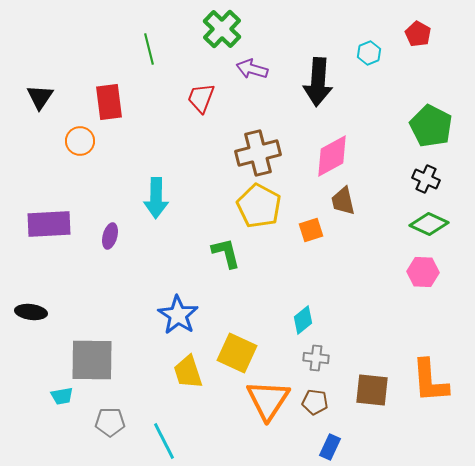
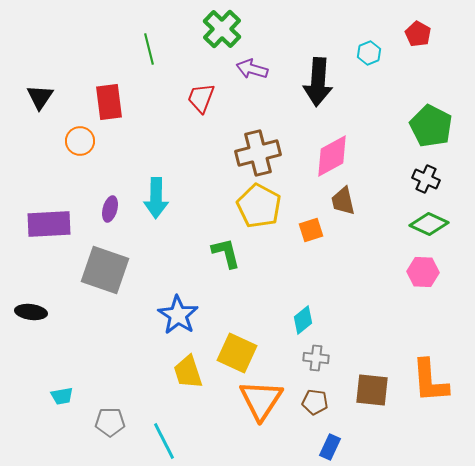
purple ellipse: moved 27 px up
gray square: moved 13 px right, 90 px up; rotated 18 degrees clockwise
orange triangle: moved 7 px left
